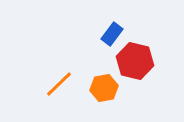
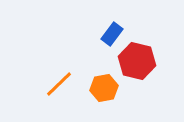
red hexagon: moved 2 px right
